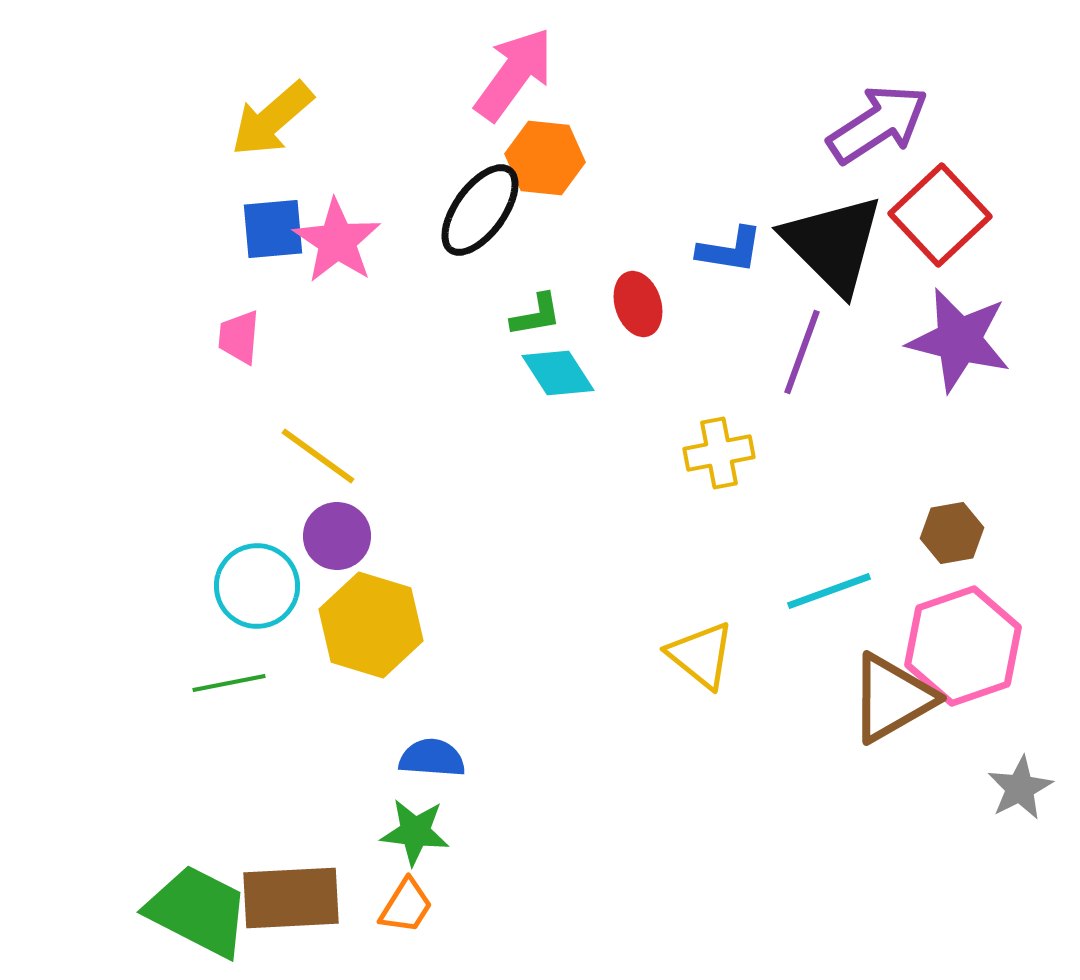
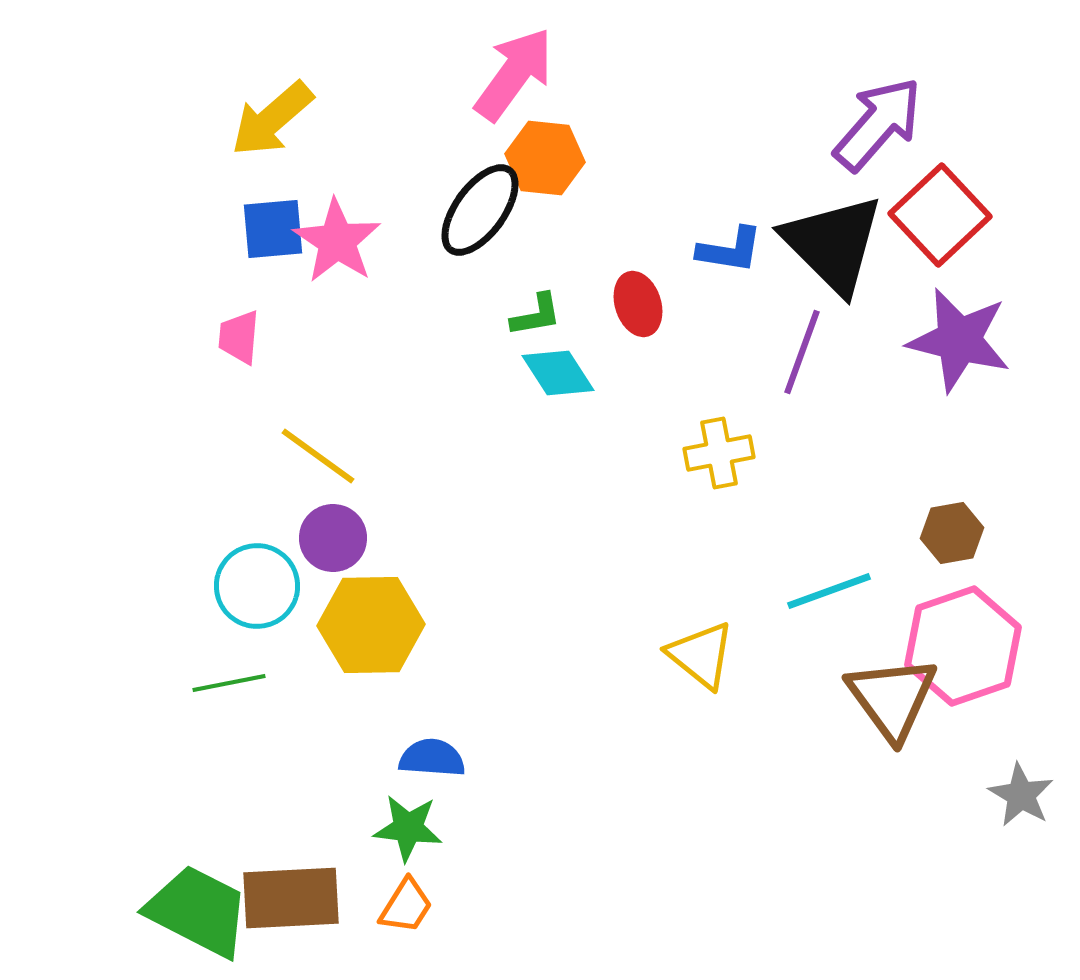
purple arrow: rotated 16 degrees counterclockwise
purple circle: moved 4 px left, 2 px down
yellow hexagon: rotated 18 degrees counterclockwise
brown triangle: rotated 36 degrees counterclockwise
gray star: moved 1 px right, 7 px down; rotated 14 degrees counterclockwise
green star: moved 7 px left, 4 px up
